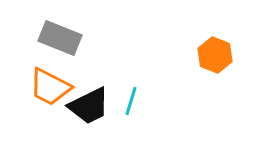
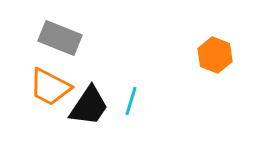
black trapezoid: rotated 30 degrees counterclockwise
